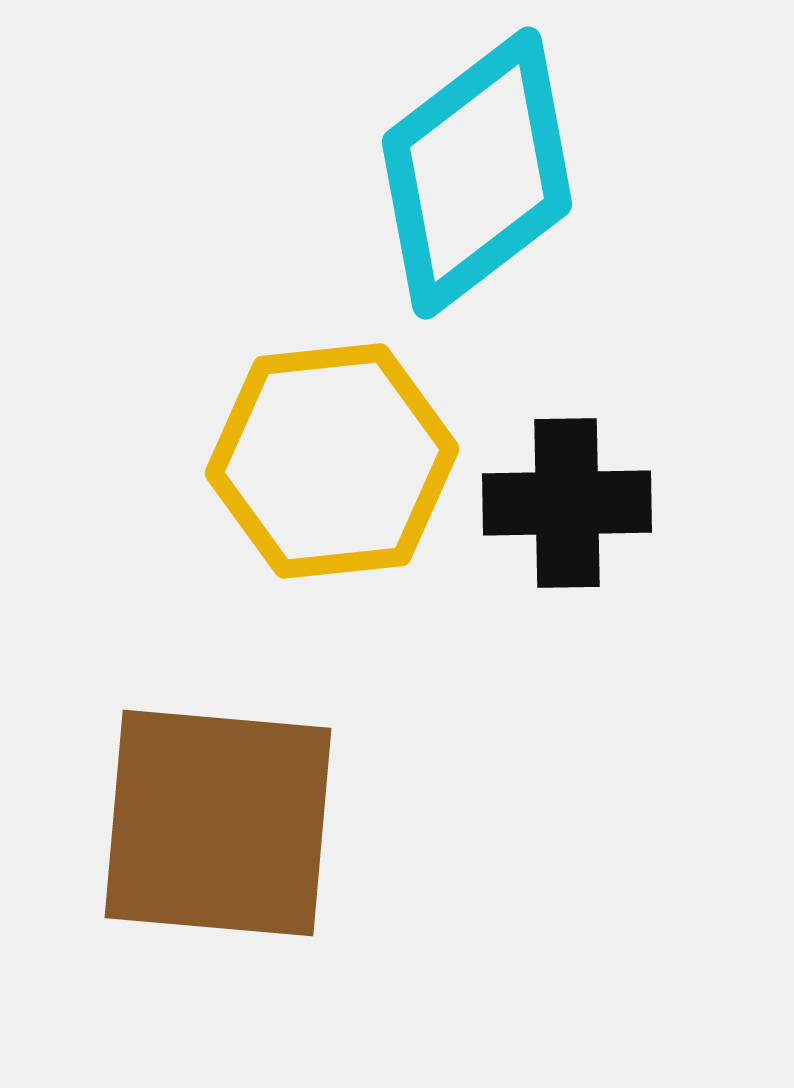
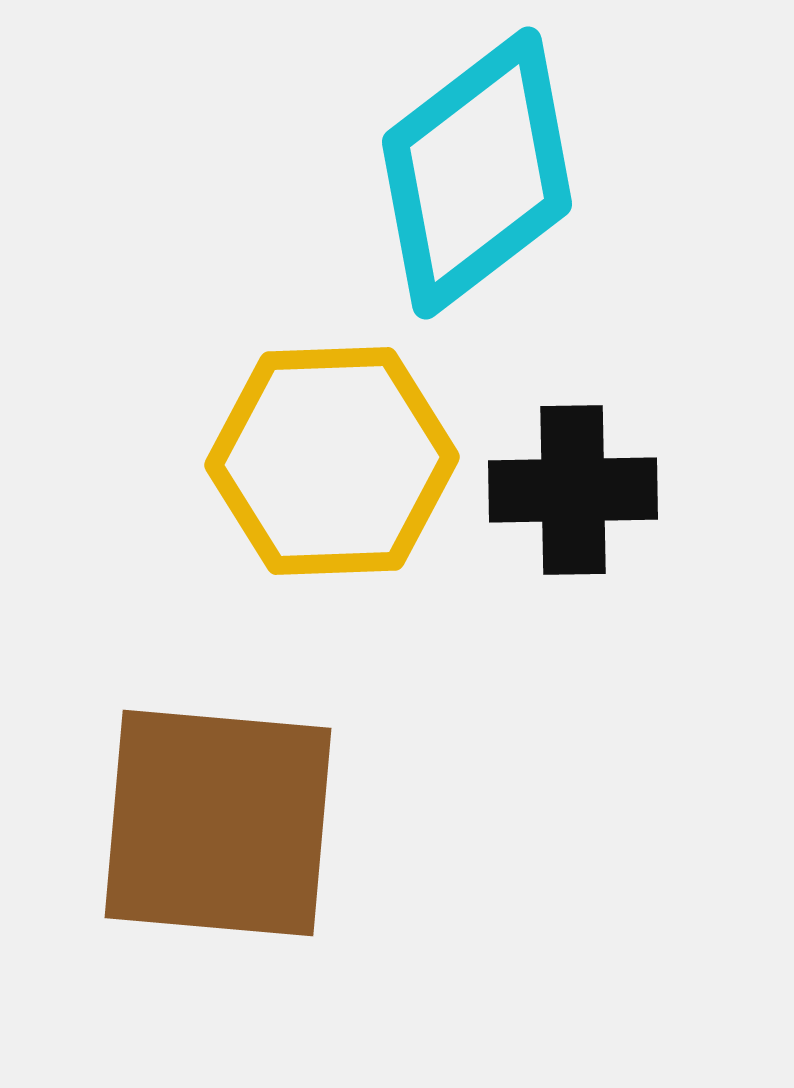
yellow hexagon: rotated 4 degrees clockwise
black cross: moved 6 px right, 13 px up
